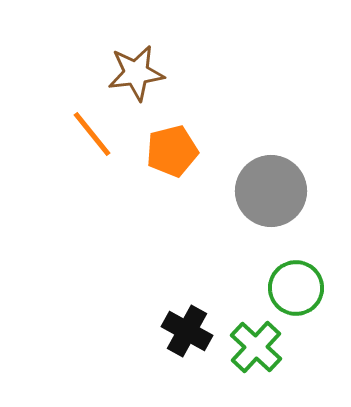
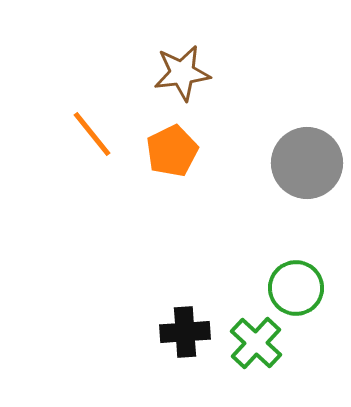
brown star: moved 46 px right
orange pentagon: rotated 12 degrees counterclockwise
gray circle: moved 36 px right, 28 px up
black cross: moved 2 px left, 1 px down; rotated 33 degrees counterclockwise
green cross: moved 4 px up
